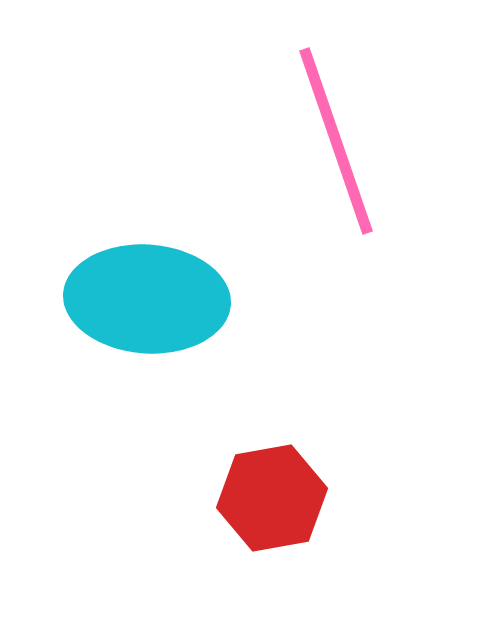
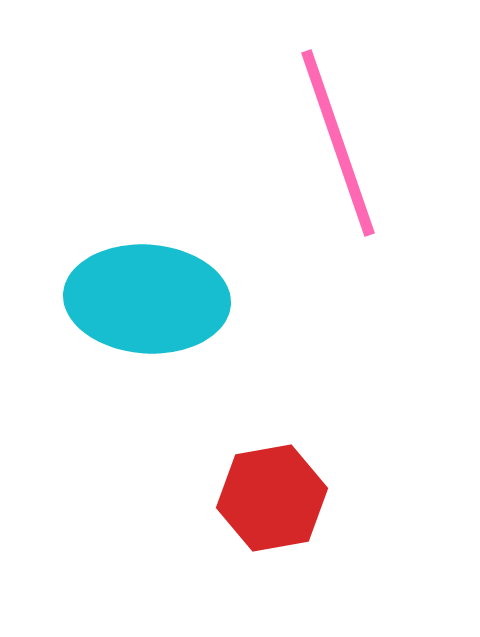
pink line: moved 2 px right, 2 px down
